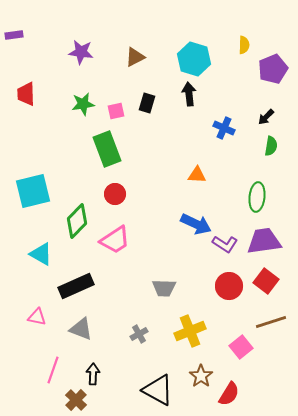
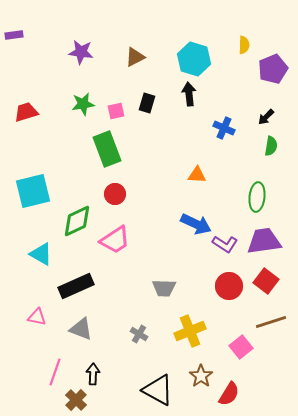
red trapezoid at (26, 94): moved 18 px down; rotated 75 degrees clockwise
green diamond at (77, 221): rotated 20 degrees clockwise
gray cross at (139, 334): rotated 30 degrees counterclockwise
pink line at (53, 370): moved 2 px right, 2 px down
